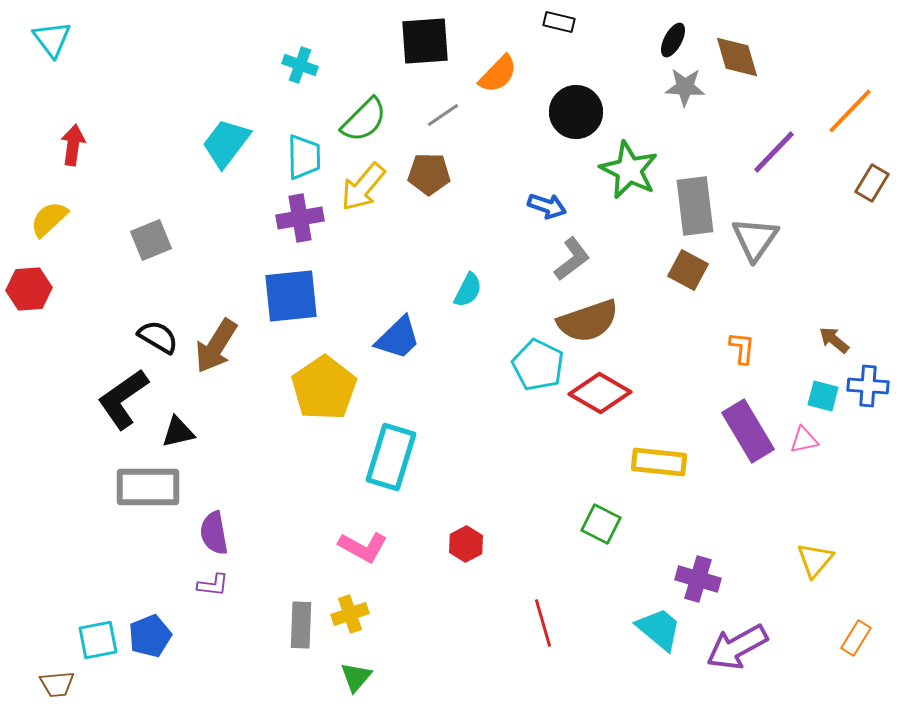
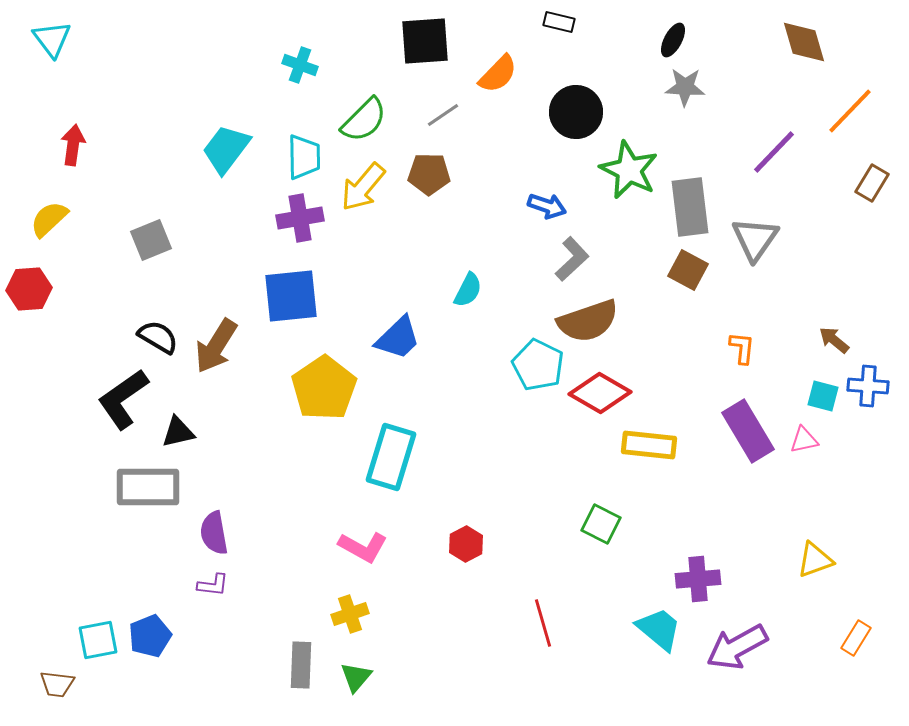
brown diamond at (737, 57): moved 67 px right, 15 px up
cyan trapezoid at (226, 143): moved 6 px down
gray rectangle at (695, 206): moved 5 px left, 1 px down
gray L-shape at (572, 259): rotated 6 degrees counterclockwise
yellow rectangle at (659, 462): moved 10 px left, 17 px up
yellow triangle at (815, 560): rotated 30 degrees clockwise
purple cross at (698, 579): rotated 21 degrees counterclockwise
gray rectangle at (301, 625): moved 40 px down
brown trapezoid at (57, 684): rotated 12 degrees clockwise
